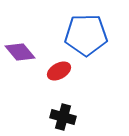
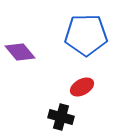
red ellipse: moved 23 px right, 16 px down
black cross: moved 2 px left
